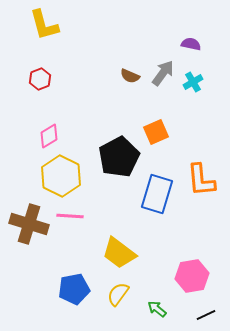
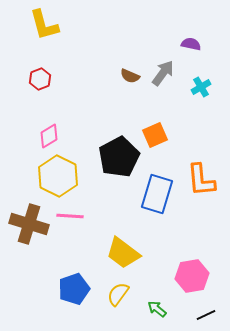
cyan cross: moved 8 px right, 5 px down
orange square: moved 1 px left, 3 px down
yellow hexagon: moved 3 px left
yellow trapezoid: moved 4 px right
blue pentagon: rotated 8 degrees counterclockwise
